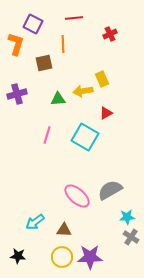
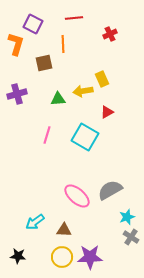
red triangle: moved 1 px right, 1 px up
cyan star: rotated 14 degrees counterclockwise
